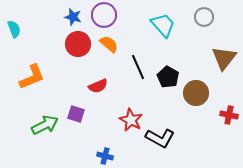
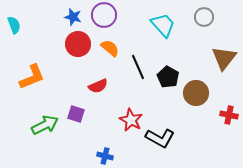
cyan semicircle: moved 4 px up
orange semicircle: moved 1 px right, 4 px down
